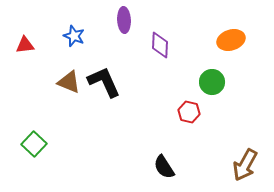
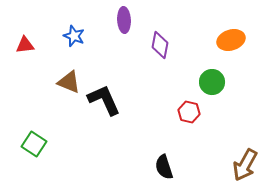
purple diamond: rotated 8 degrees clockwise
black L-shape: moved 18 px down
green square: rotated 10 degrees counterclockwise
black semicircle: rotated 15 degrees clockwise
